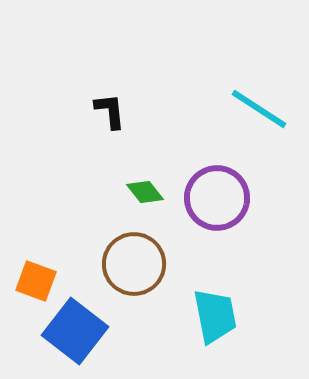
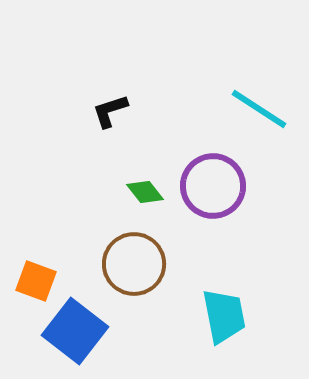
black L-shape: rotated 102 degrees counterclockwise
purple circle: moved 4 px left, 12 px up
cyan trapezoid: moved 9 px right
